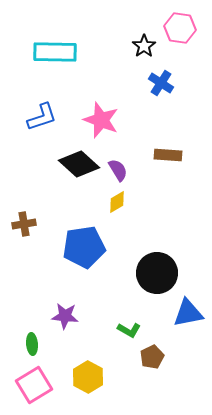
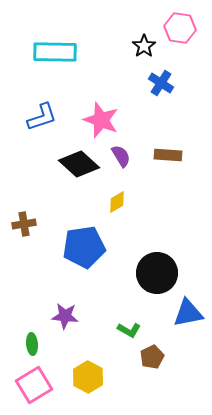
purple semicircle: moved 3 px right, 14 px up
